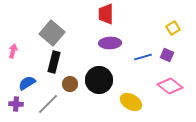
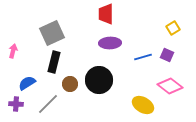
gray square: rotated 25 degrees clockwise
yellow ellipse: moved 12 px right, 3 px down
